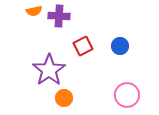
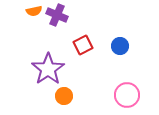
purple cross: moved 2 px left, 1 px up; rotated 20 degrees clockwise
red square: moved 1 px up
purple star: moved 1 px left, 1 px up
orange circle: moved 2 px up
